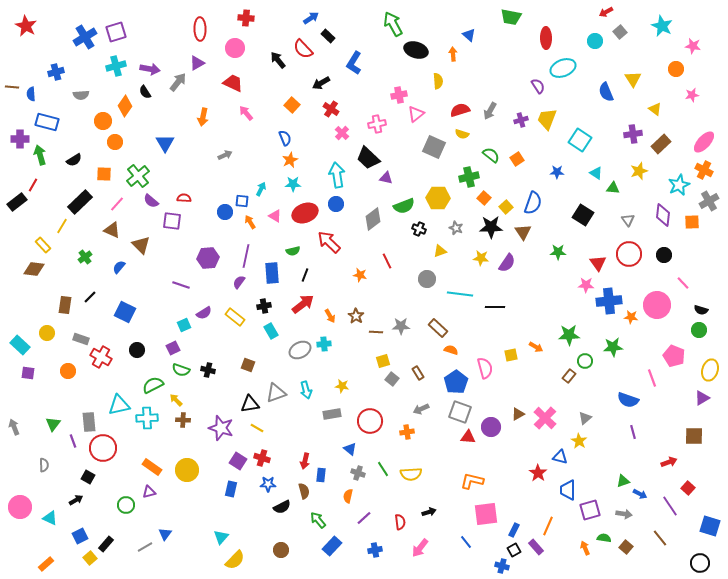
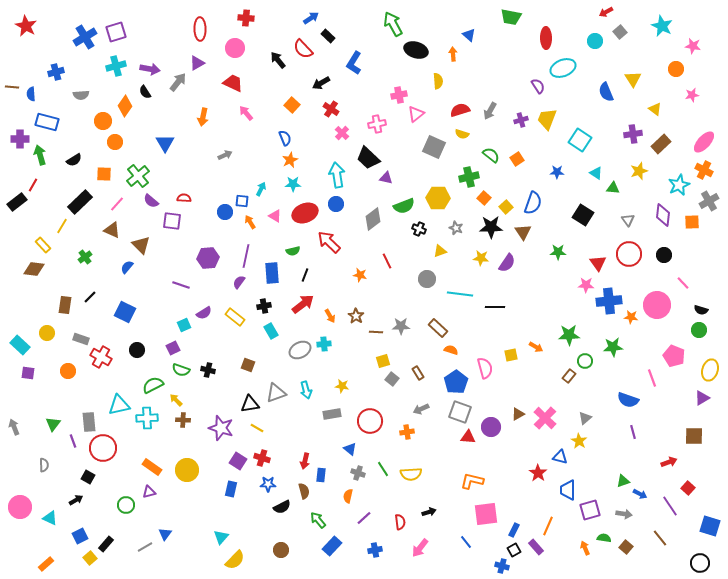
blue semicircle at (119, 267): moved 8 px right
